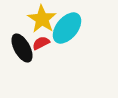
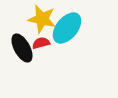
yellow star: rotated 20 degrees counterclockwise
red semicircle: rotated 12 degrees clockwise
